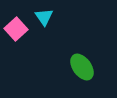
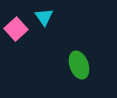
green ellipse: moved 3 px left, 2 px up; rotated 16 degrees clockwise
